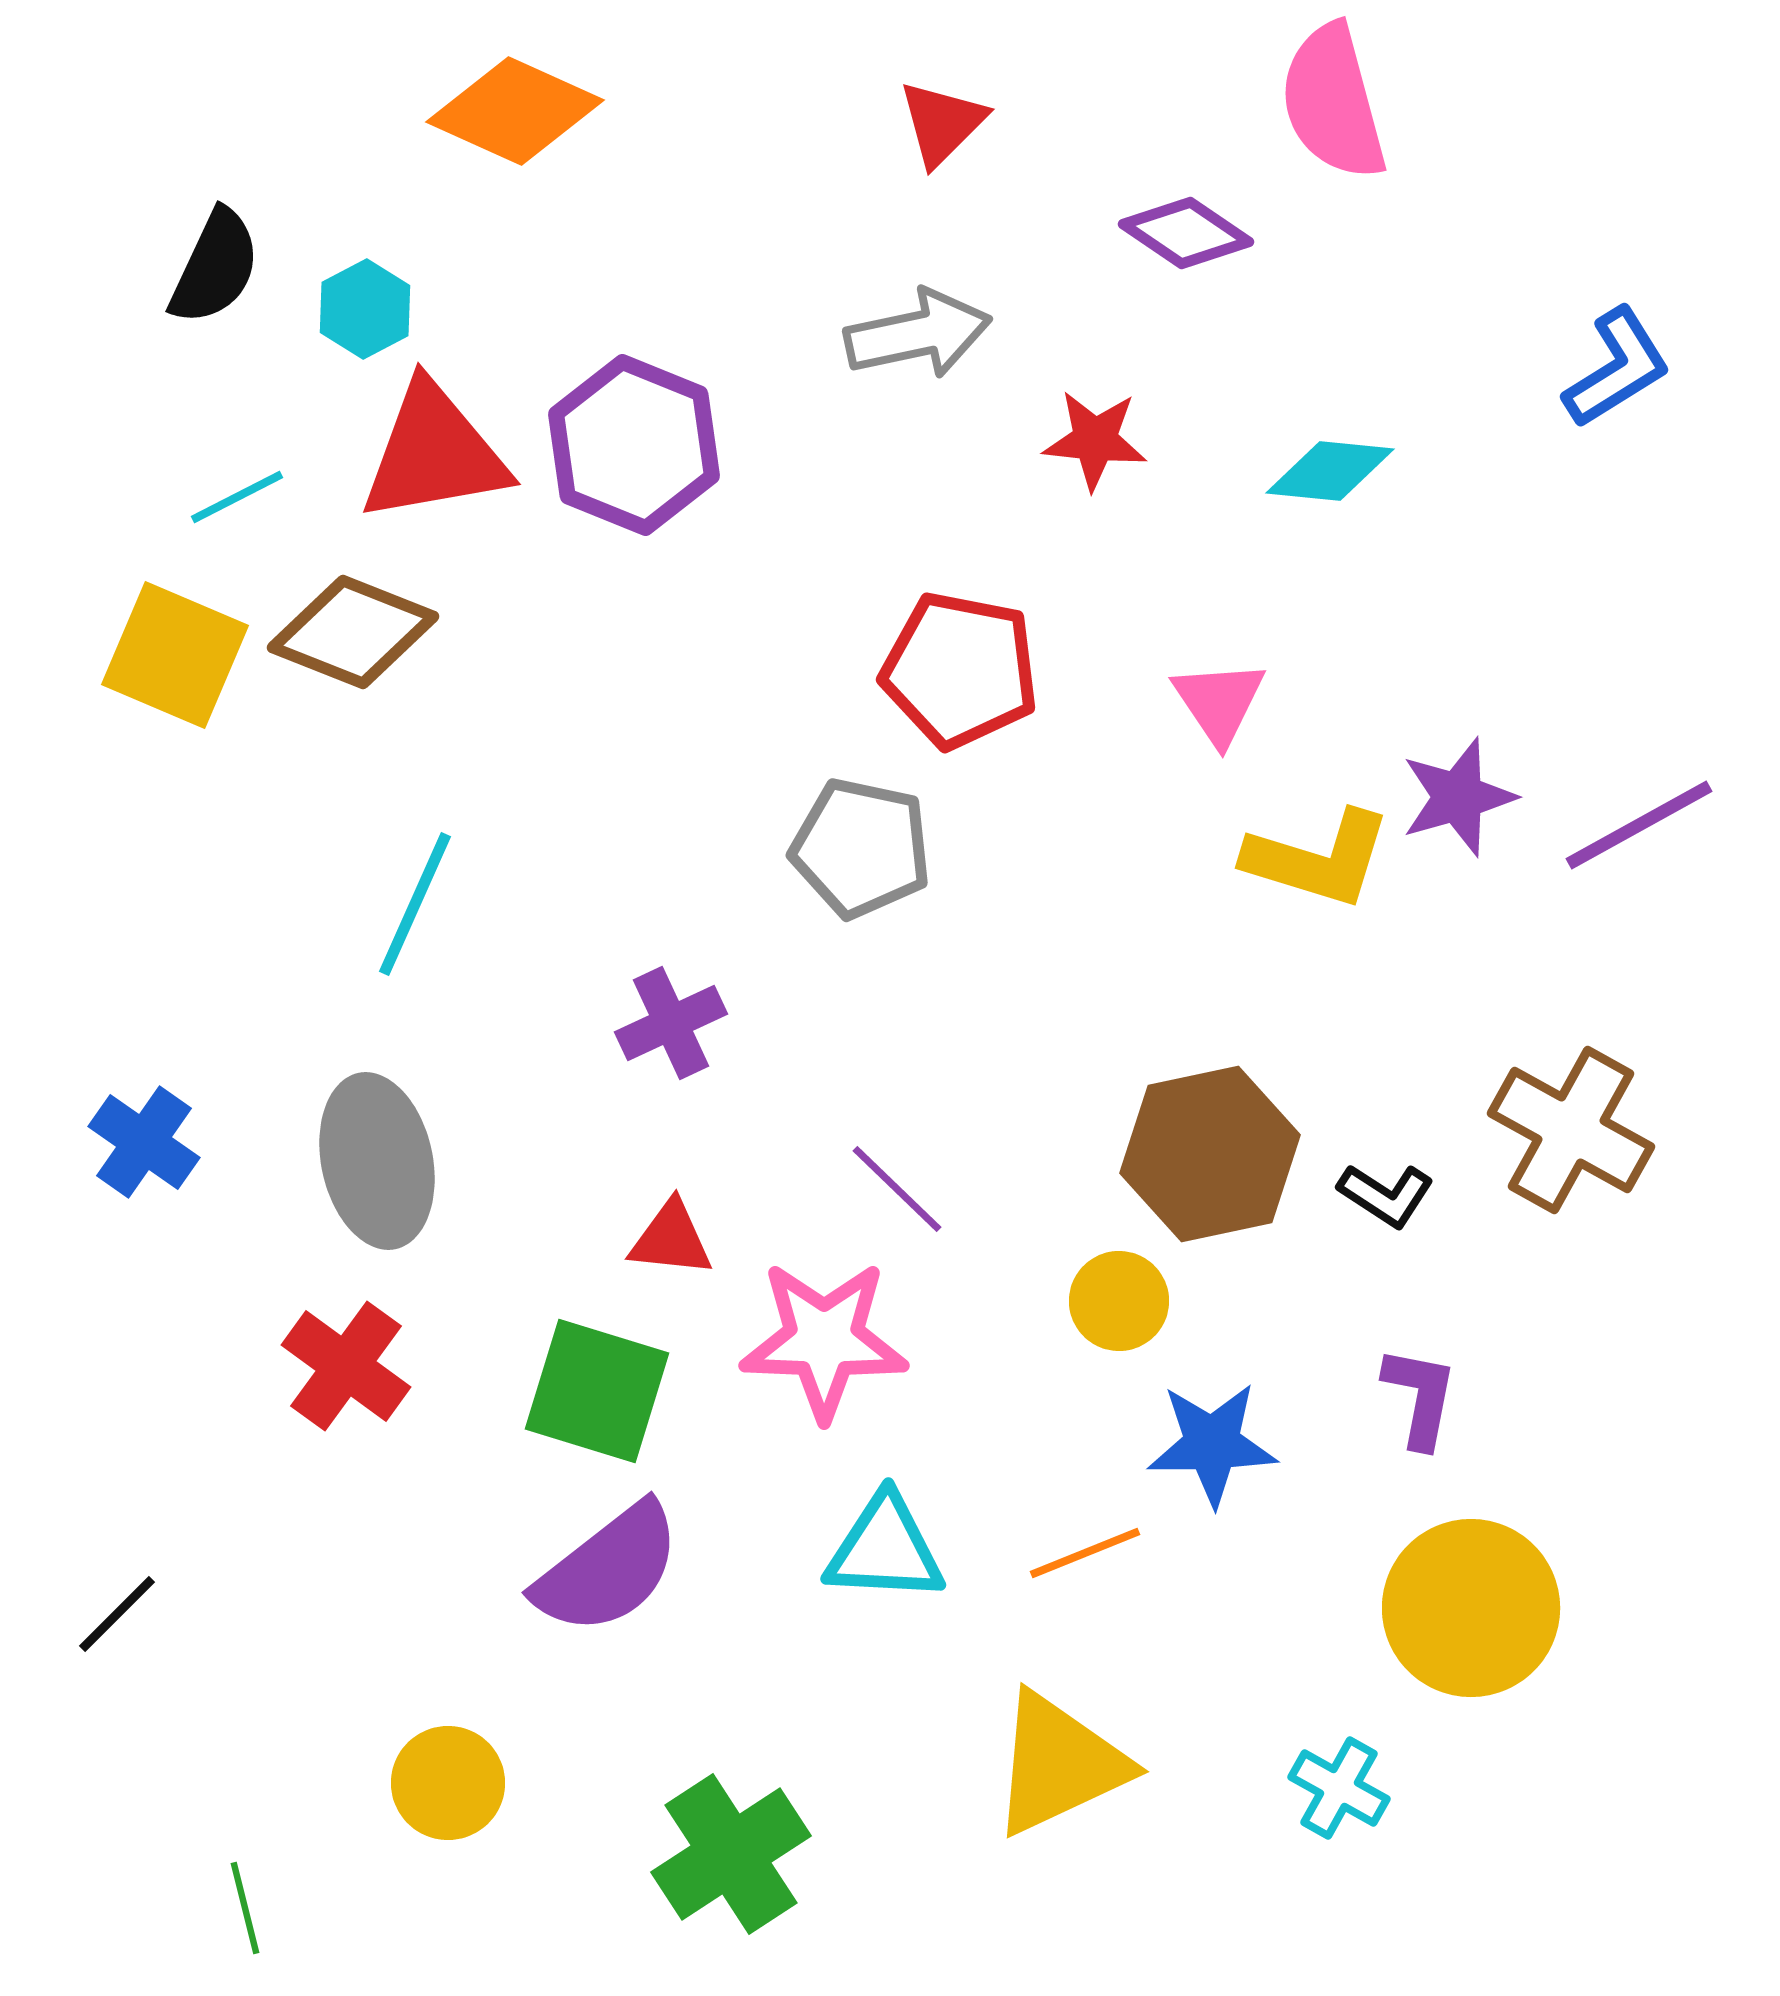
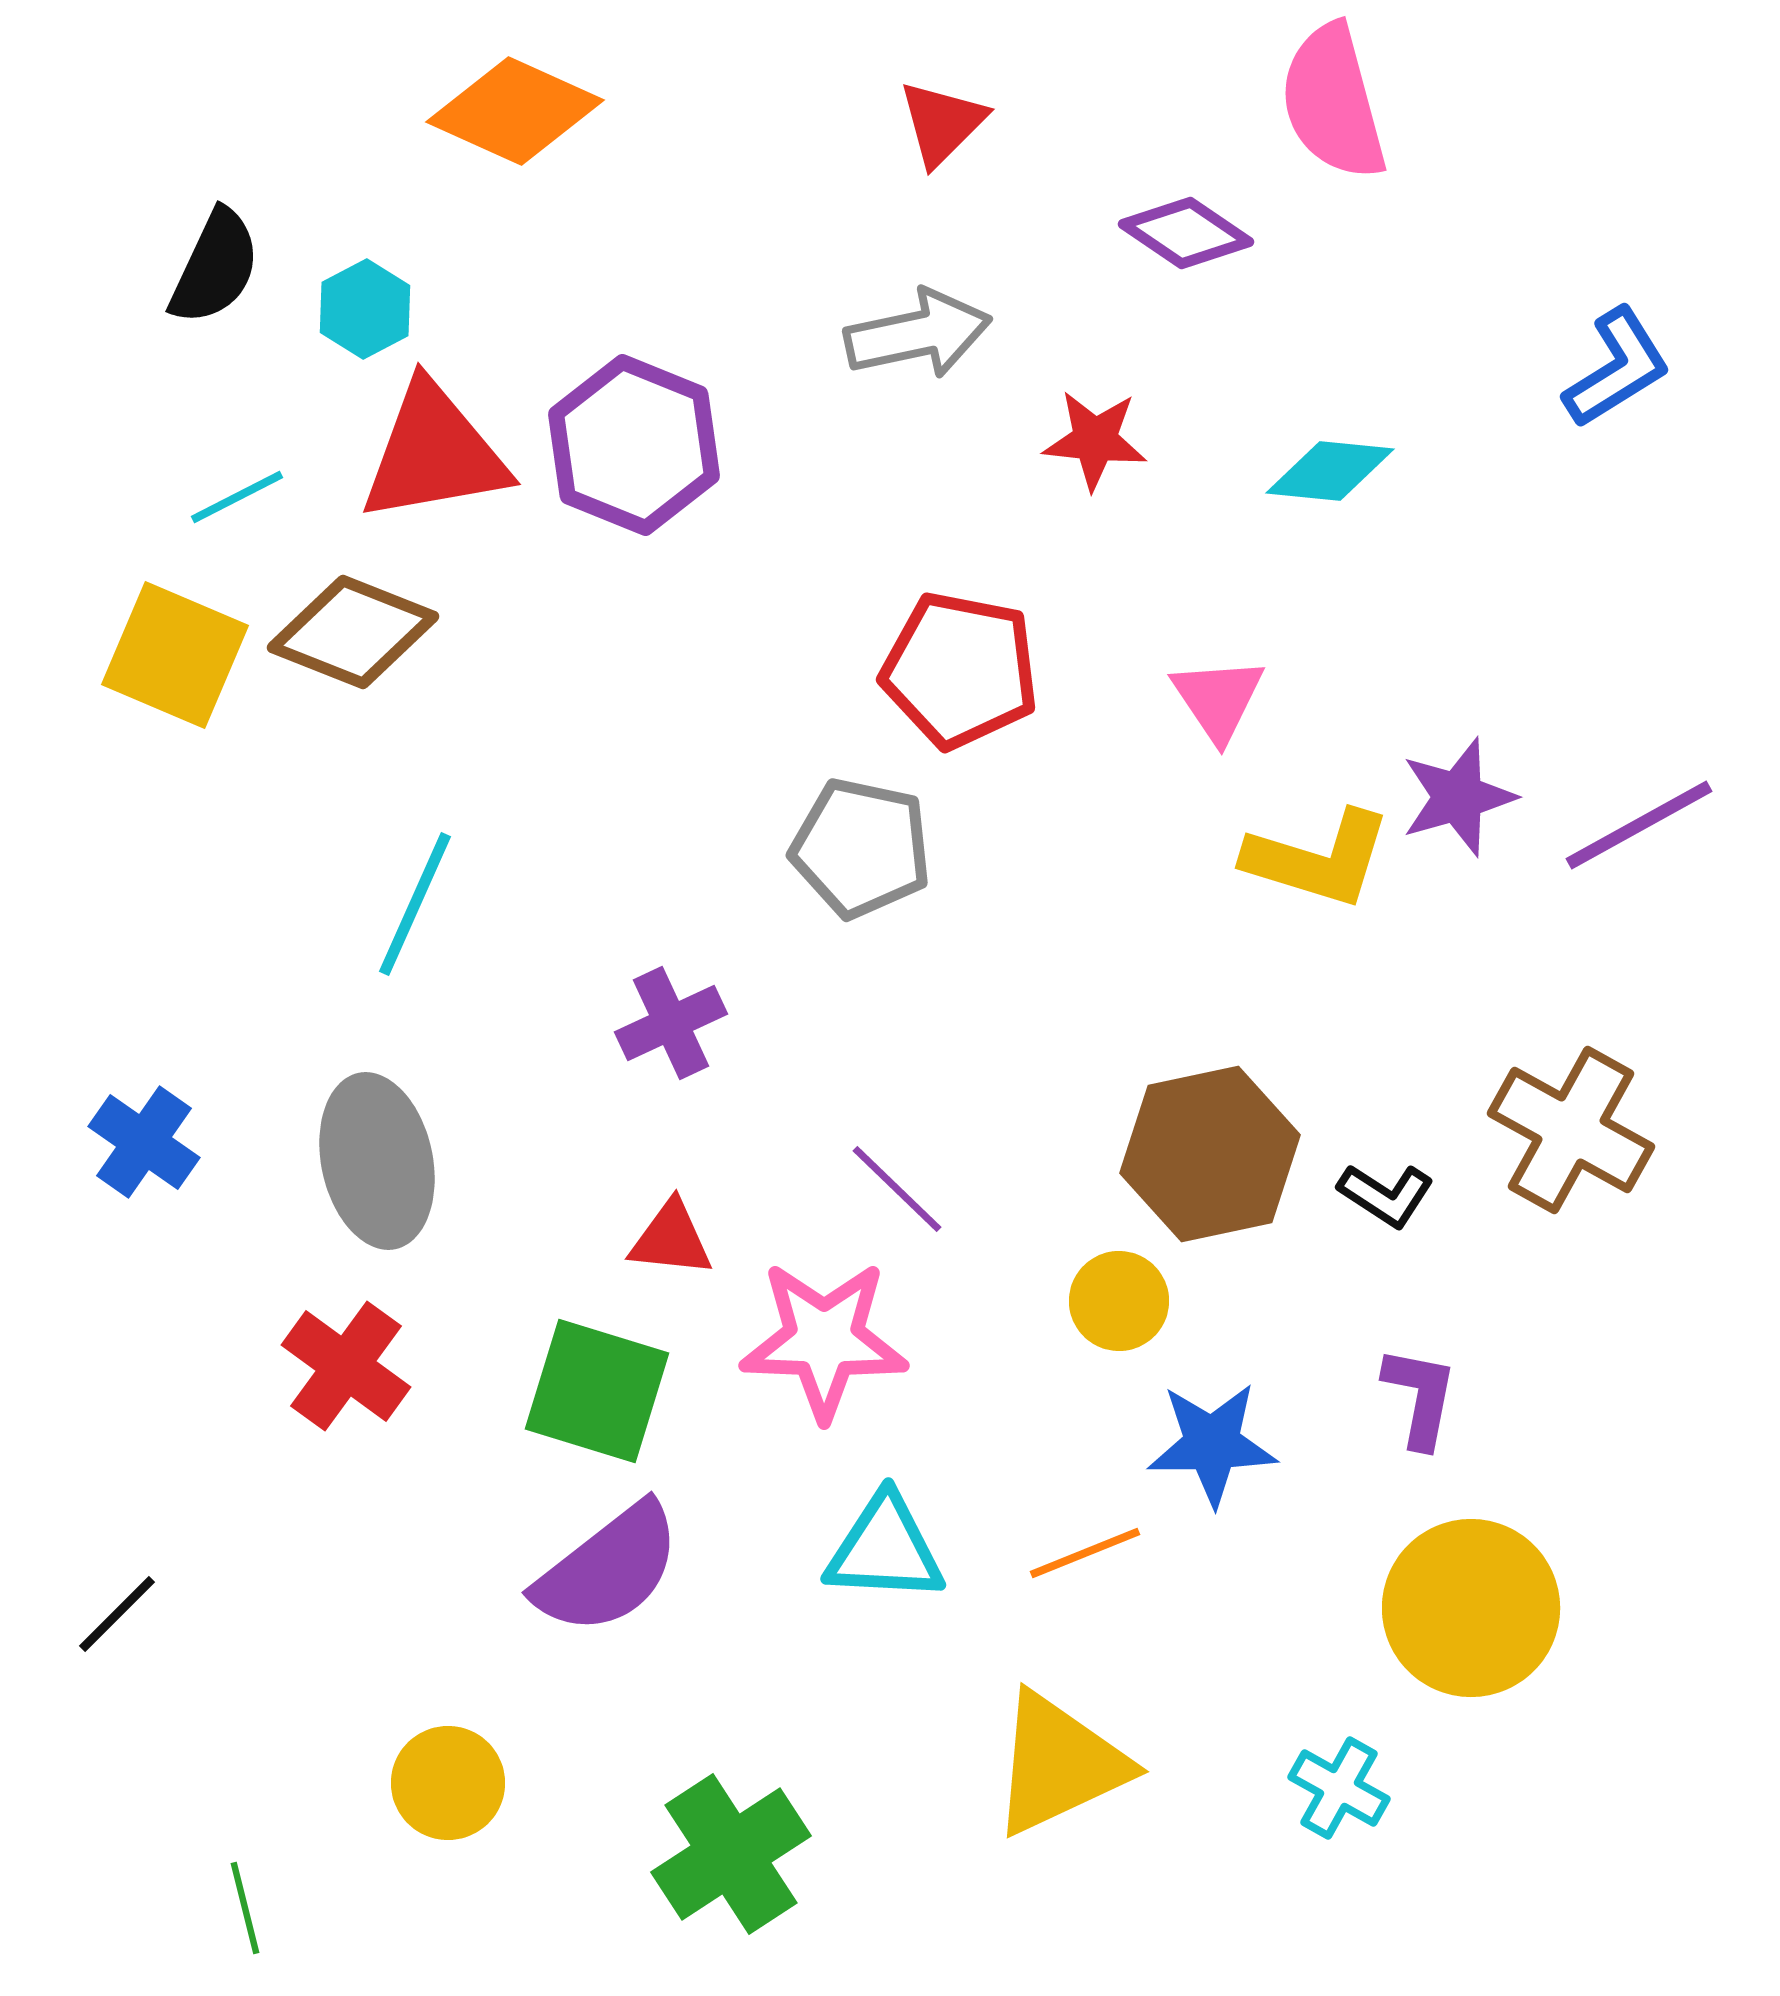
pink triangle at (1219, 702): moved 1 px left, 3 px up
